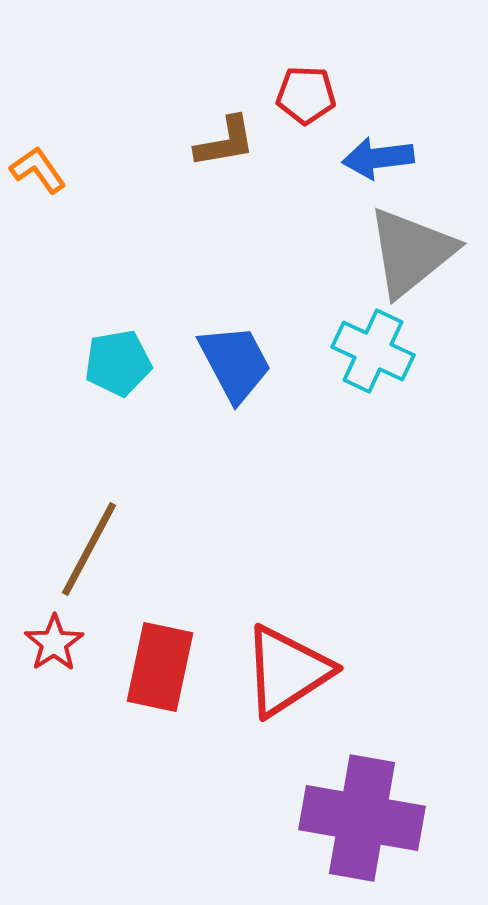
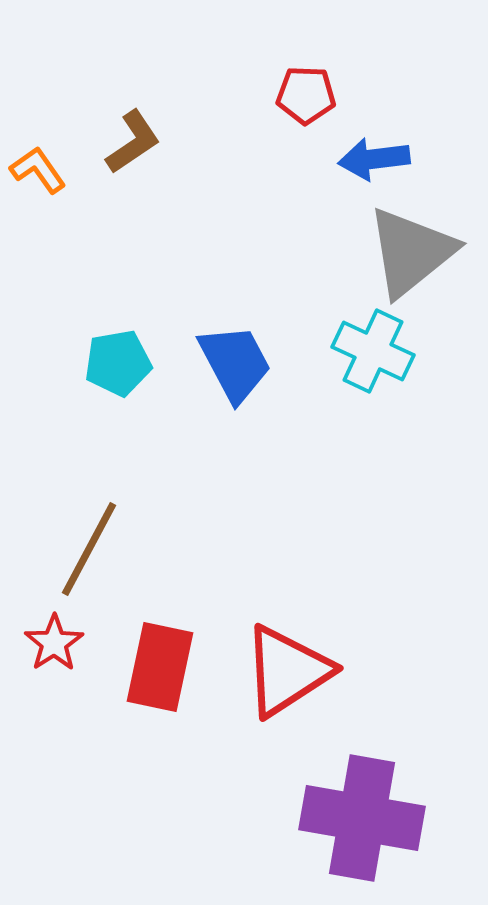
brown L-shape: moved 92 px left; rotated 24 degrees counterclockwise
blue arrow: moved 4 px left, 1 px down
